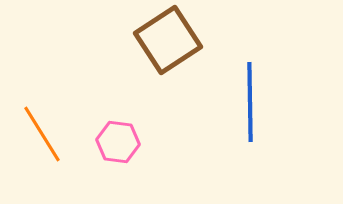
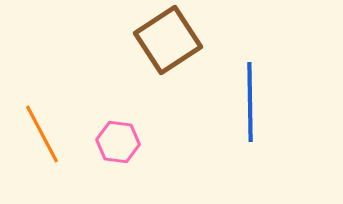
orange line: rotated 4 degrees clockwise
